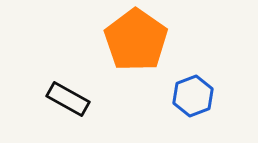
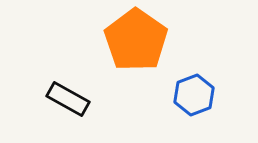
blue hexagon: moved 1 px right, 1 px up
